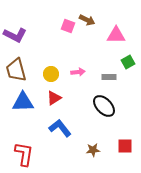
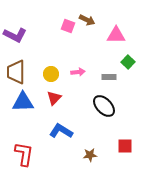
green square: rotated 16 degrees counterclockwise
brown trapezoid: moved 2 px down; rotated 15 degrees clockwise
red triangle: rotated 14 degrees counterclockwise
blue L-shape: moved 1 px right, 3 px down; rotated 20 degrees counterclockwise
brown star: moved 3 px left, 5 px down
